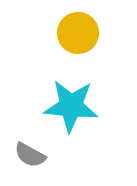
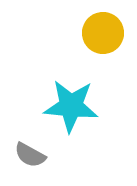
yellow circle: moved 25 px right
